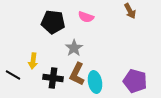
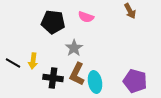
black line: moved 12 px up
